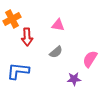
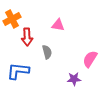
gray semicircle: moved 9 px left; rotated 64 degrees counterclockwise
